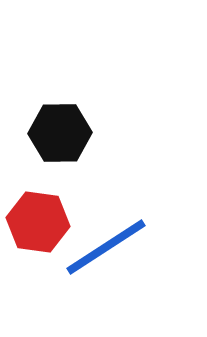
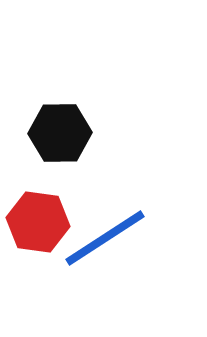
blue line: moved 1 px left, 9 px up
